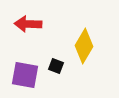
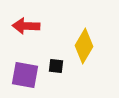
red arrow: moved 2 px left, 2 px down
black square: rotated 14 degrees counterclockwise
